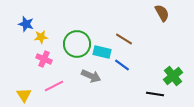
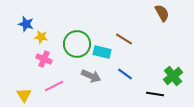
yellow star: rotated 16 degrees clockwise
blue line: moved 3 px right, 9 px down
